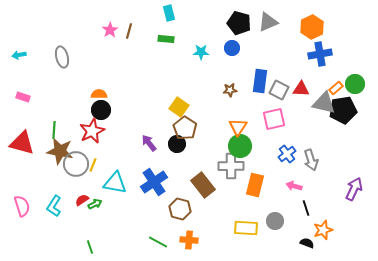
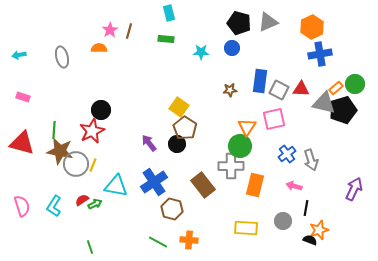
orange semicircle at (99, 94): moved 46 px up
black pentagon at (343, 110): rotated 8 degrees counterclockwise
orange triangle at (238, 127): moved 9 px right
cyan triangle at (115, 183): moved 1 px right, 3 px down
black line at (306, 208): rotated 28 degrees clockwise
brown hexagon at (180, 209): moved 8 px left
gray circle at (275, 221): moved 8 px right
orange star at (323, 230): moved 4 px left
black semicircle at (307, 243): moved 3 px right, 3 px up
